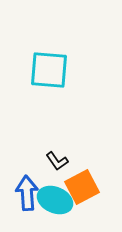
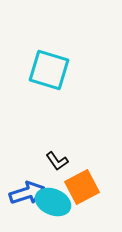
cyan square: rotated 12 degrees clockwise
blue arrow: rotated 76 degrees clockwise
cyan ellipse: moved 2 px left, 2 px down
